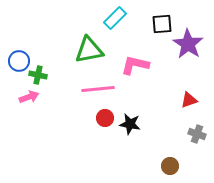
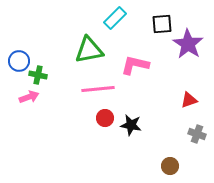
black star: moved 1 px right, 1 px down
